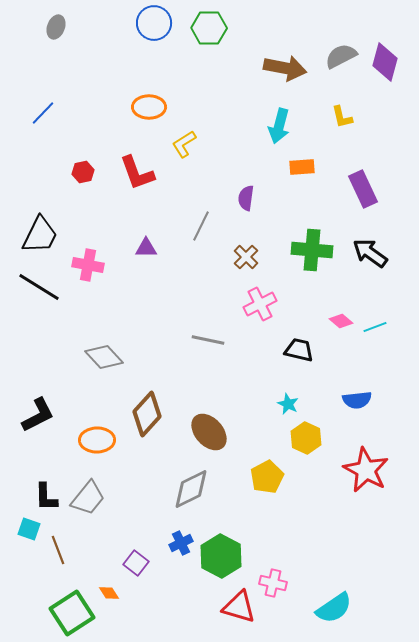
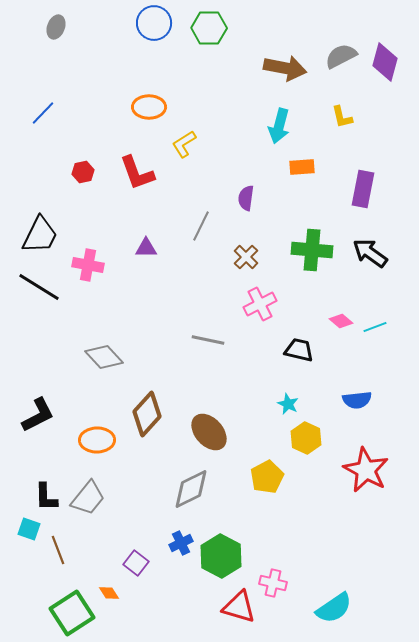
purple rectangle at (363, 189): rotated 36 degrees clockwise
